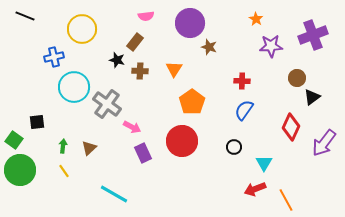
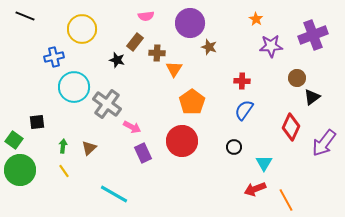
brown cross: moved 17 px right, 18 px up
